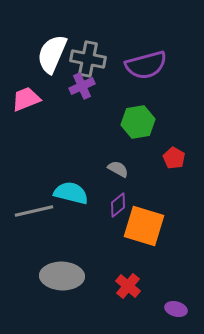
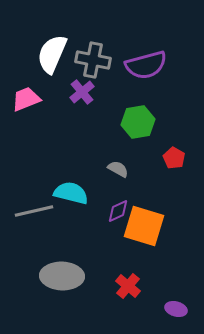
gray cross: moved 5 px right, 1 px down
purple cross: moved 6 px down; rotated 15 degrees counterclockwise
purple diamond: moved 6 px down; rotated 15 degrees clockwise
